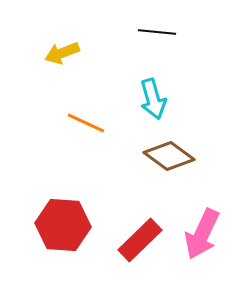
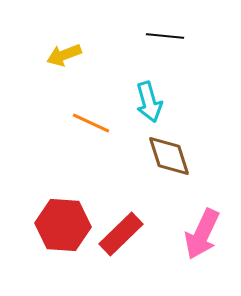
black line: moved 8 px right, 4 px down
yellow arrow: moved 2 px right, 2 px down
cyan arrow: moved 4 px left, 3 px down
orange line: moved 5 px right
brown diamond: rotated 36 degrees clockwise
red rectangle: moved 19 px left, 6 px up
